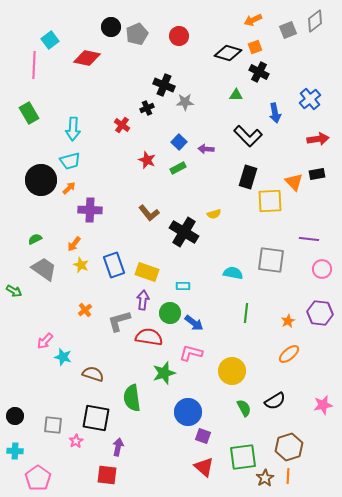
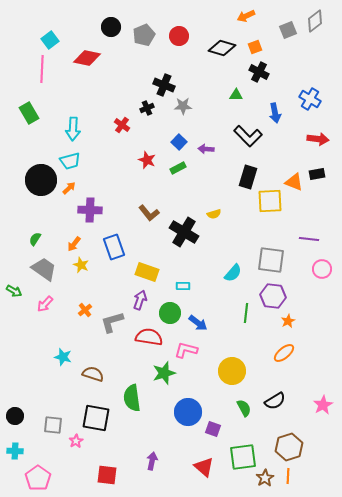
orange arrow at (253, 20): moved 7 px left, 4 px up
gray pentagon at (137, 34): moved 7 px right, 1 px down
black diamond at (228, 53): moved 6 px left, 5 px up
pink line at (34, 65): moved 8 px right, 4 px down
blue cross at (310, 99): rotated 20 degrees counterclockwise
gray star at (185, 102): moved 2 px left, 4 px down
red arrow at (318, 139): rotated 15 degrees clockwise
orange triangle at (294, 182): rotated 24 degrees counterclockwise
green semicircle at (35, 239): rotated 32 degrees counterclockwise
blue rectangle at (114, 265): moved 18 px up
cyan semicircle at (233, 273): rotated 120 degrees clockwise
purple arrow at (143, 300): moved 3 px left; rotated 12 degrees clockwise
purple hexagon at (320, 313): moved 47 px left, 17 px up
gray L-shape at (119, 321): moved 7 px left, 1 px down
blue arrow at (194, 323): moved 4 px right
pink arrow at (45, 341): moved 37 px up
pink L-shape at (191, 353): moved 5 px left, 3 px up
orange ellipse at (289, 354): moved 5 px left, 1 px up
pink star at (323, 405): rotated 18 degrees counterclockwise
purple square at (203, 436): moved 10 px right, 7 px up
purple arrow at (118, 447): moved 34 px right, 14 px down
